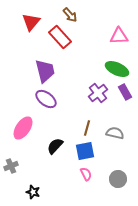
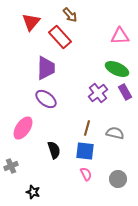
pink triangle: moved 1 px right
purple trapezoid: moved 1 px right, 3 px up; rotated 15 degrees clockwise
black semicircle: moved 1 px left, 4 px down; rotated 120 degrees clockwise
blue square: rotated 18 degrees clockwise
